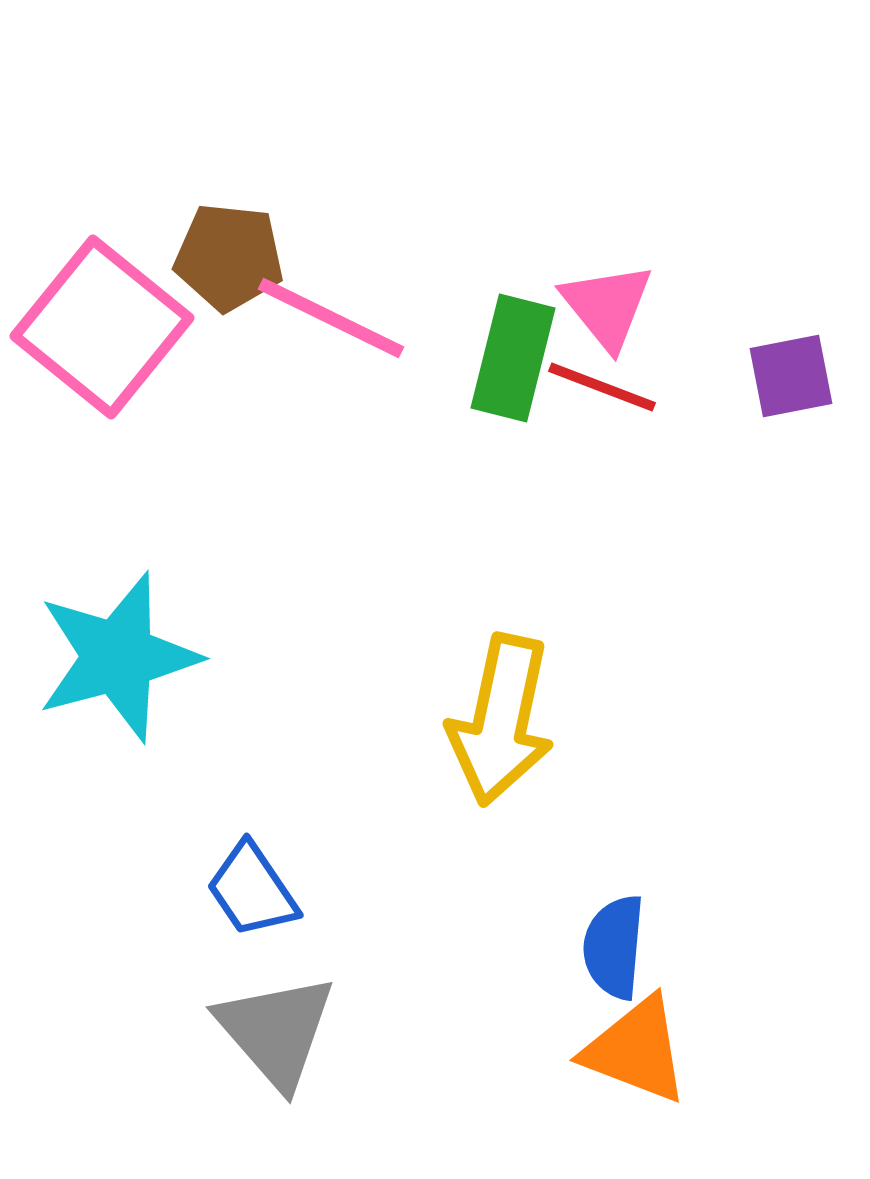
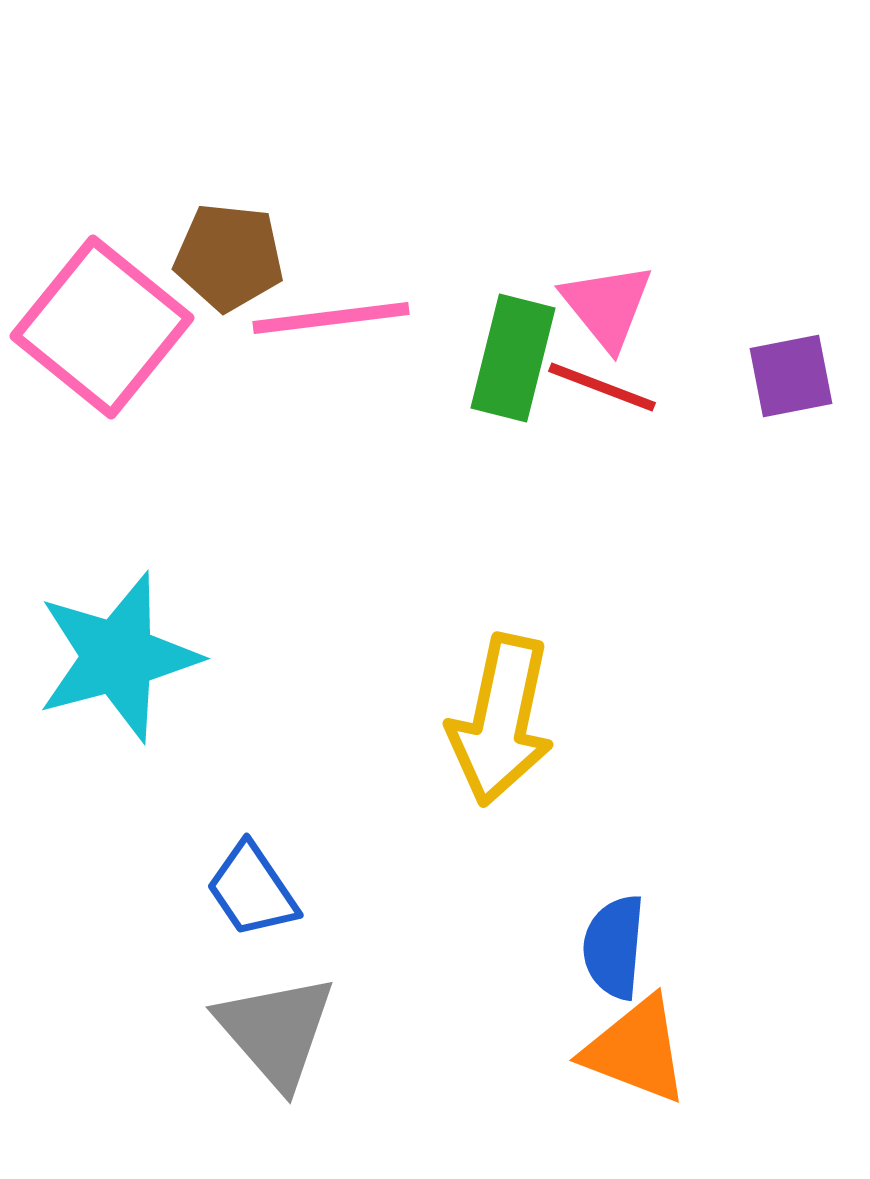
pink line: rotated 33 degrees counterclockwise
